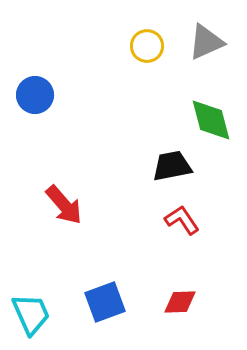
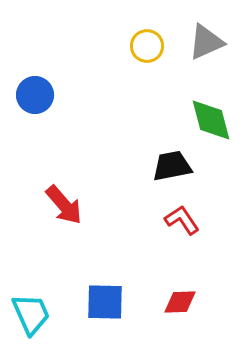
blue square: rotated 21 degrees clockwise
